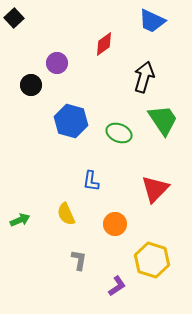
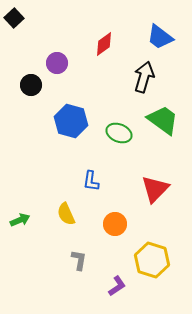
blue trapezoid: moved 8 px right, 16 px down; rotated 12 degrees clockwise
green trapezoid: rotated 20 degrees counterclockwise
